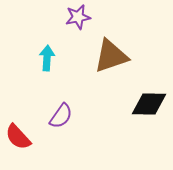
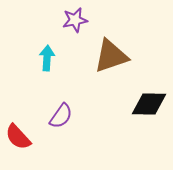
purple star: moved 3 px left, 3 px down
